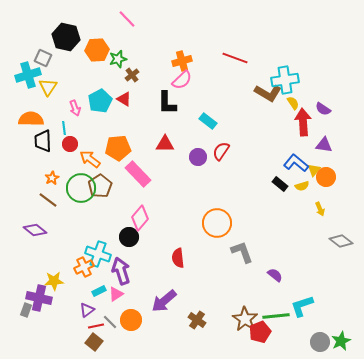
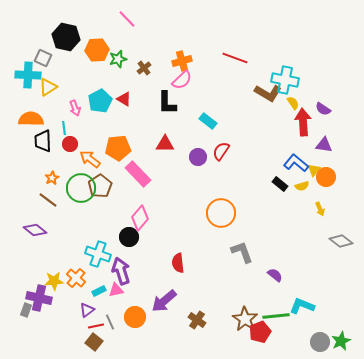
cyan cross at (28, 75): rotated 20 degrees clockwise
brown cross at (132, 75): moved 12 px right, 7 px up
cyan cross at (285, 80): rotated 20 degrees clockwise
yellow triangle at (48, 87): rotated 24 degrees clockwise
orange circle at (217, 223): moved 4 px right, 10 px up
red semicircle at (178, 258): moved 5 px down
orange cross at (84, 267): moved 8 px left, 11 px down; rotated 24 degrees counterclockwise
pink triangle at (116, 294): moved 4 px up; rotated 21 degrees clockwise
cyan L-shape at (302, 306): rotated 40 degrees clockwise
orange circle at (131, 320): moved 4 px right, 3 px up
gray line at (110, 322): rotated 21 degrees clockwise
